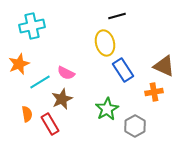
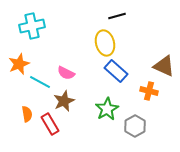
blue rectangle: moved 7 px left, 1 px down; rotated 15 degrees counterclockwise
cyan line: rotated 60 degrees clockwise
orange cross: moved 5 px left, 1 px up; rotated 24 degrees clockwise
brown star: moved 2 px right, 2 px down
